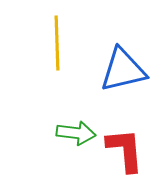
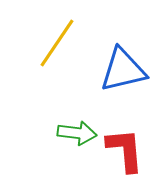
yellow line: rotated 36 degrees clockwise
green arrow: moved 1 px right
